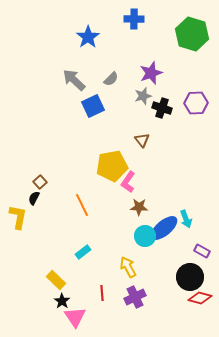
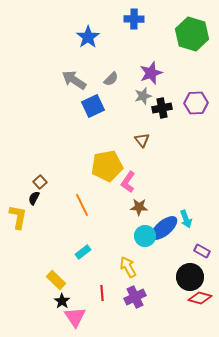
gray arrow: rotated 10 degrees counterclockwise
black cross: rotated 30 degrees counterclockwise
yellow pentagon: moved 5 px left
